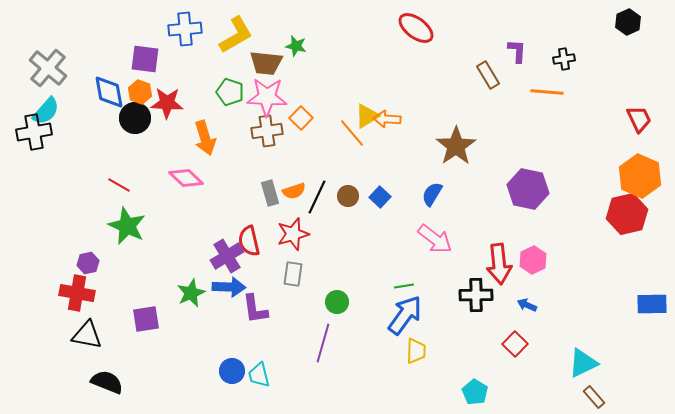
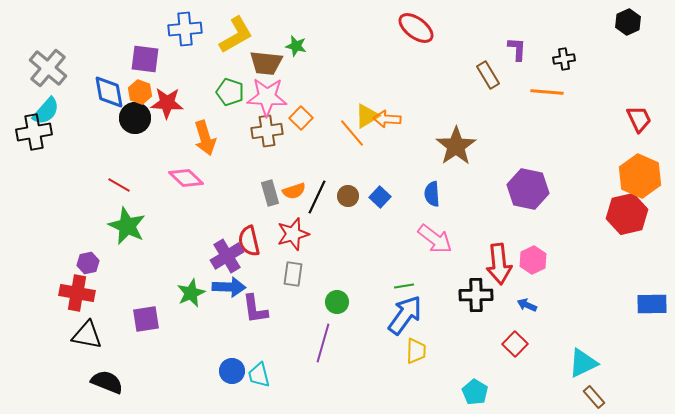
purple L-shape at (517, 51): moved 2 px up
blue semicircle at (432, 194): rotated 35 degrees counterclockwise
